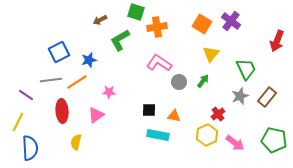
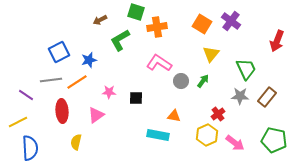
gray circle: moved 2 px right, 1 px up
gray star: rotated 24 degrees clockwise
black square: moved 13 px left, 12 px up
yellow line: rotated 36 degrees clockwise
